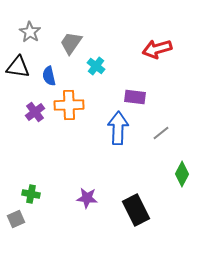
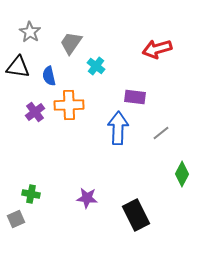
black rectangle: moved 5 px down
